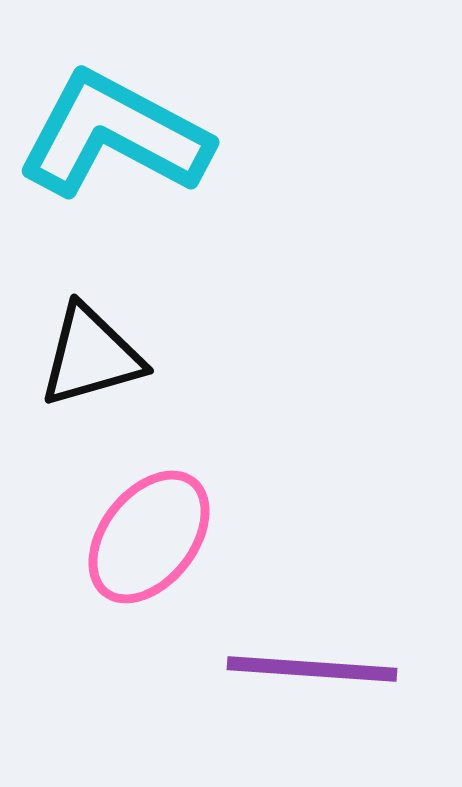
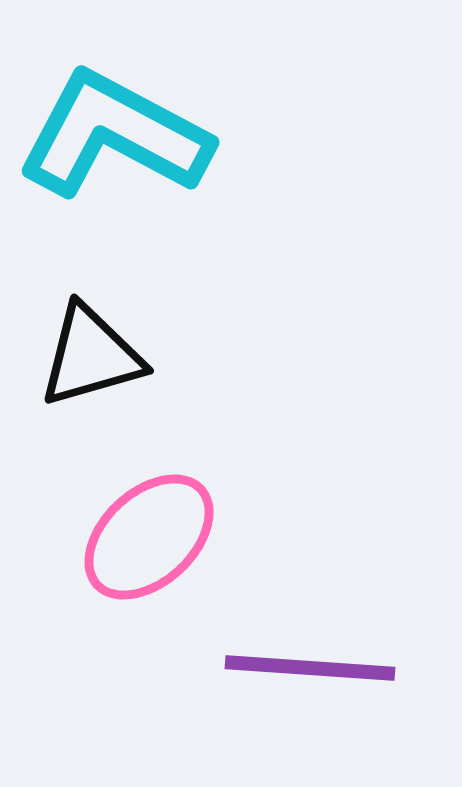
pink ellipse: rotated 9 degrees clockwise
purple line: moved 2 px left, 1 px up
